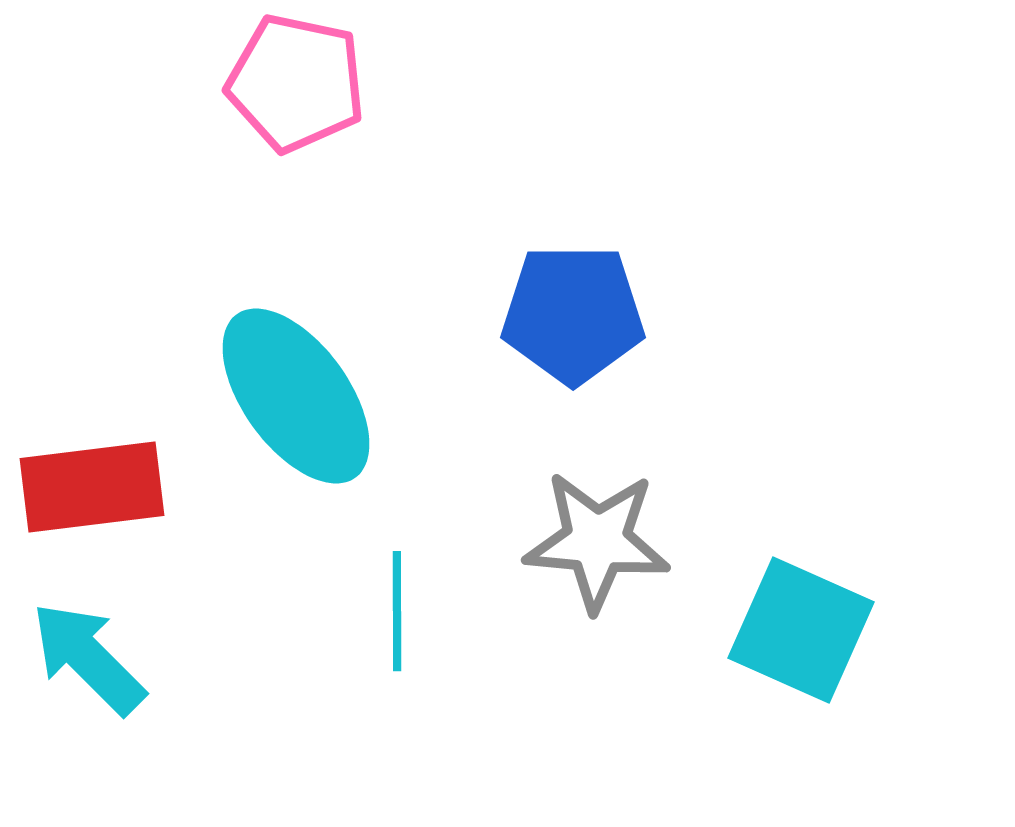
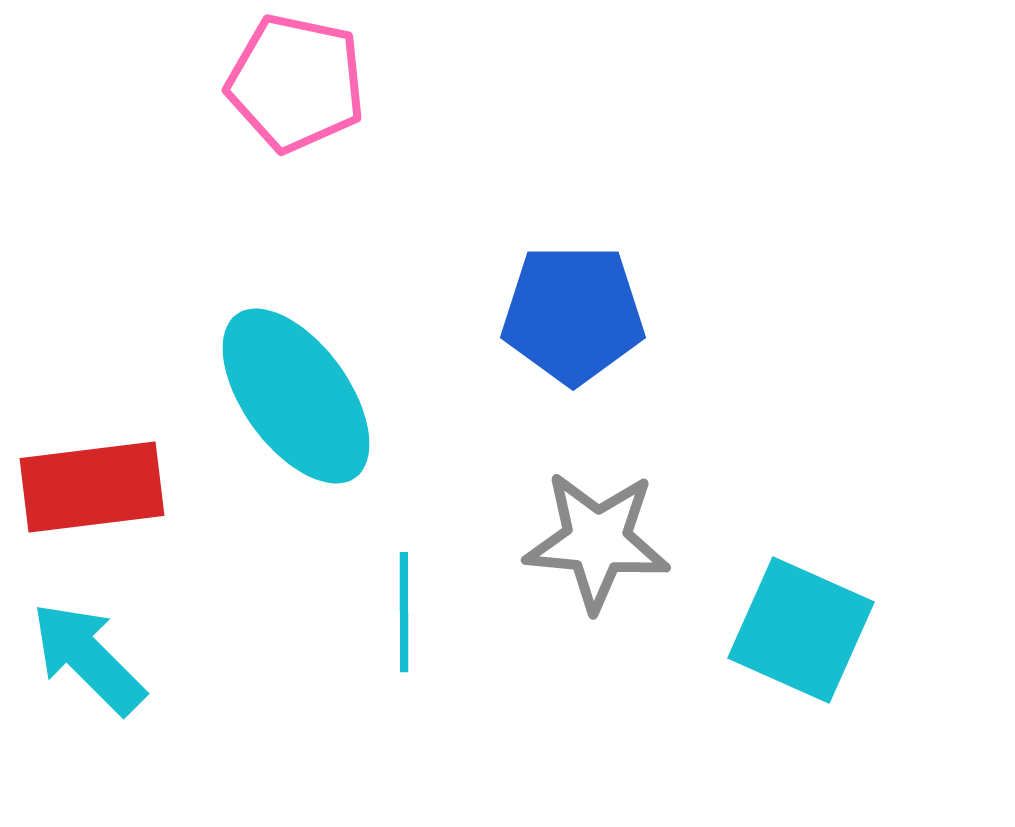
cyan line: moved 7 px right, 1 px down
